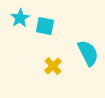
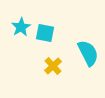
cyan star: moved 1 px right, 9 px down
cyan square: moved 7 px down
